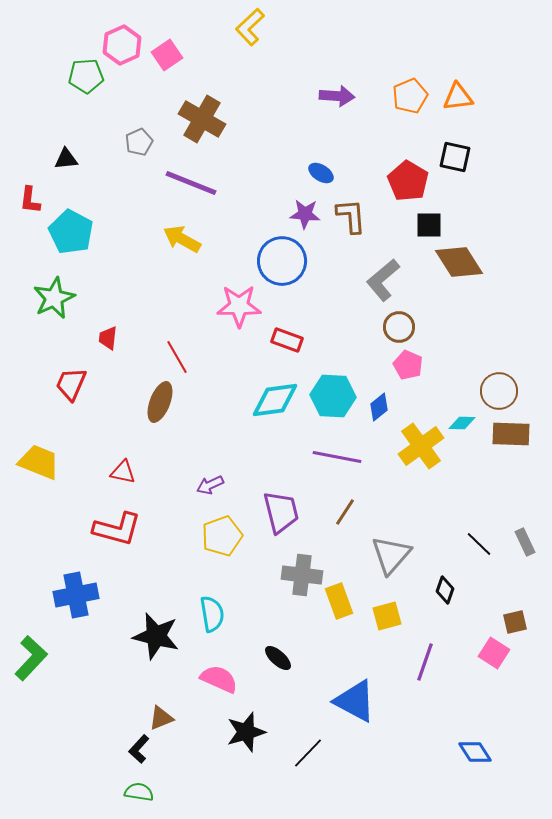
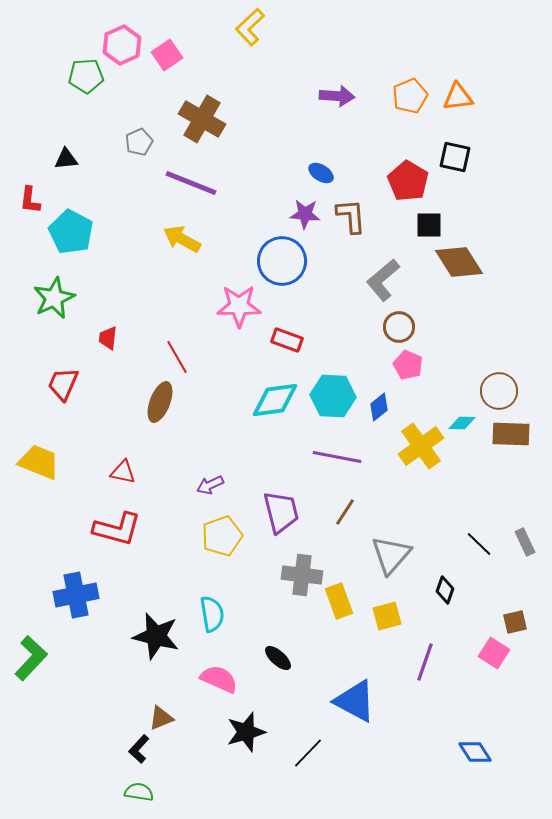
red trapezoid at (71, 384): moved 8 px left
